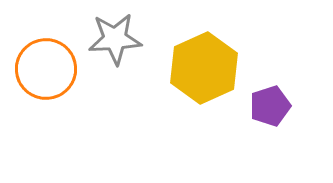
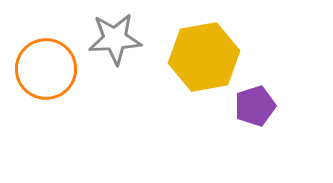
yellow hexagon: moved 11 px up; rotated 14 degrees clockwise
purple pentagon: moved 15 px left
